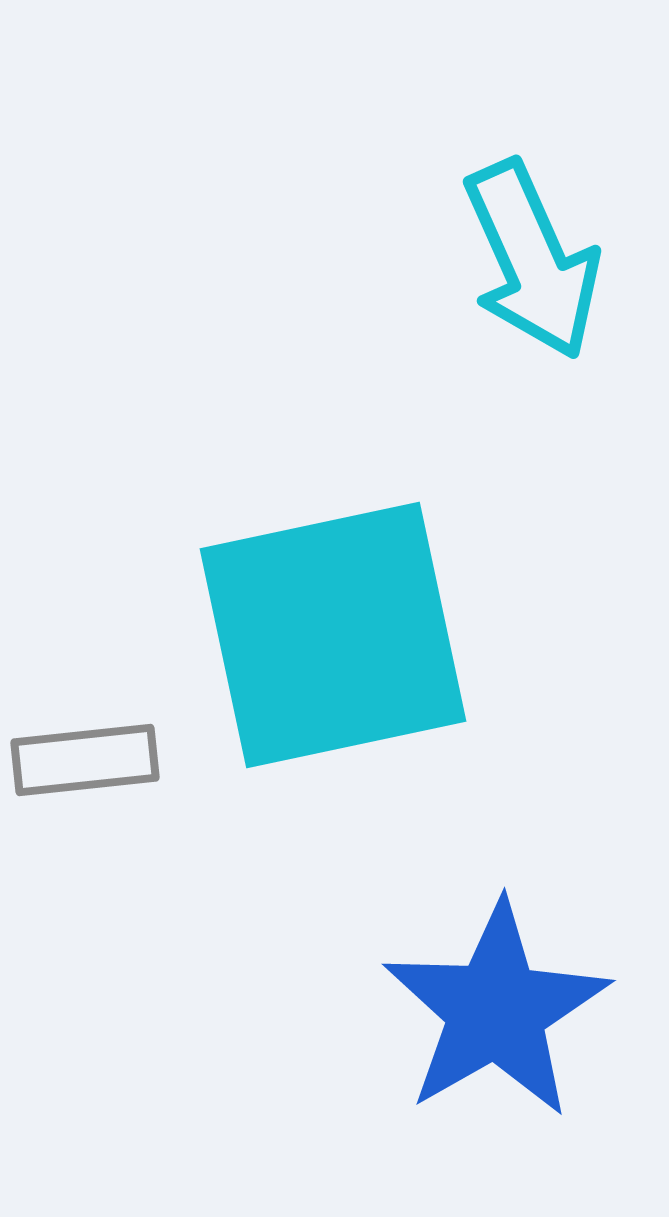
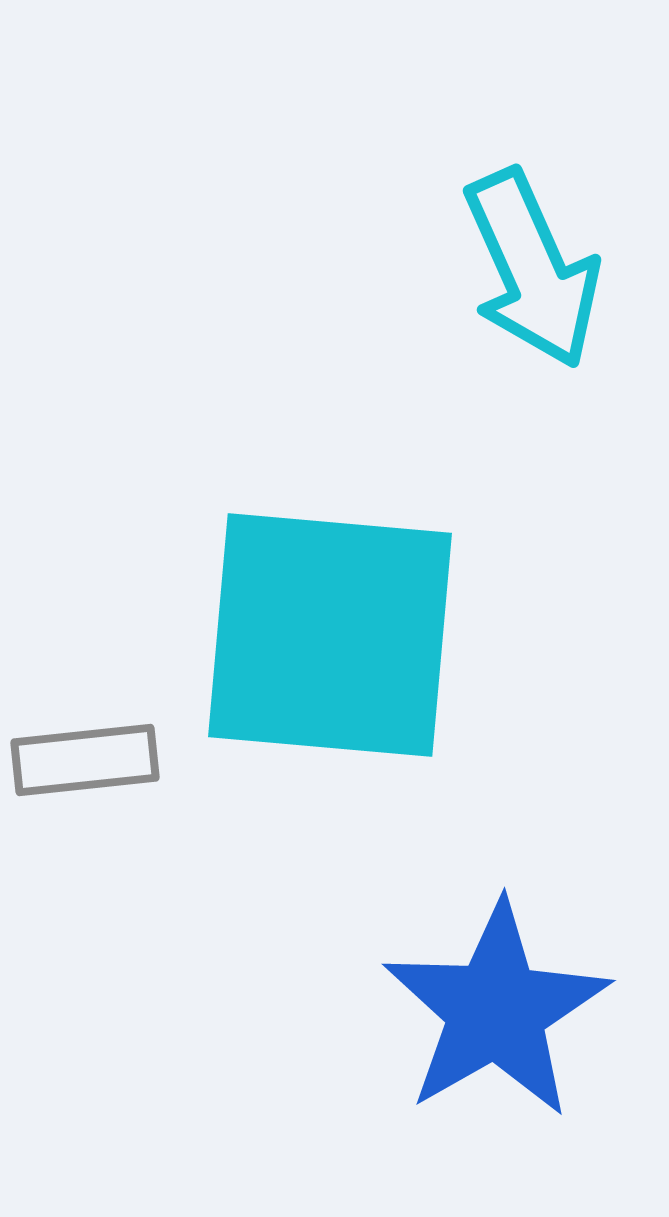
cyan arrow: moved 9 px down
cyan square: moved 3 px left; rotated 17 degrees clockwise
